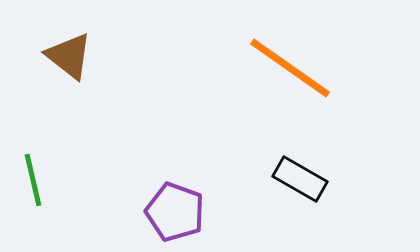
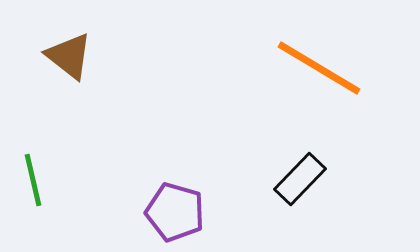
orange line: moved 29 px right; rotated 4 degrees counterclockwise
black rectangle: rotated 76 degrees counterclockwise
purple pentagon: rotated 4 degrees counterclockwise
